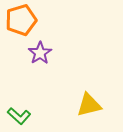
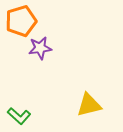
orange pentagon: moved 1 px down
purple star: moved 5 px up; rotated 25 degrees clockwise
